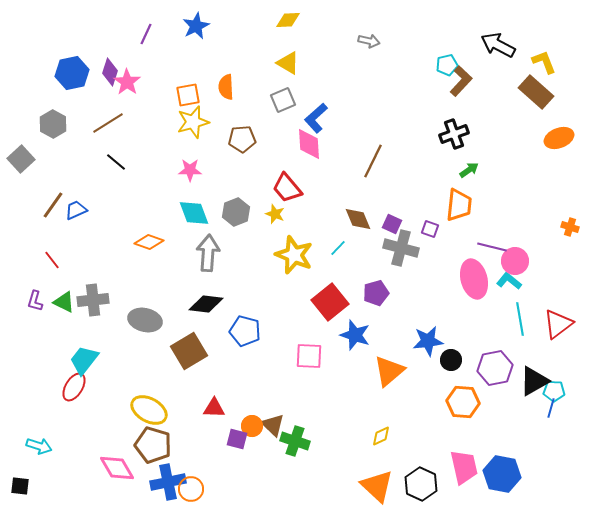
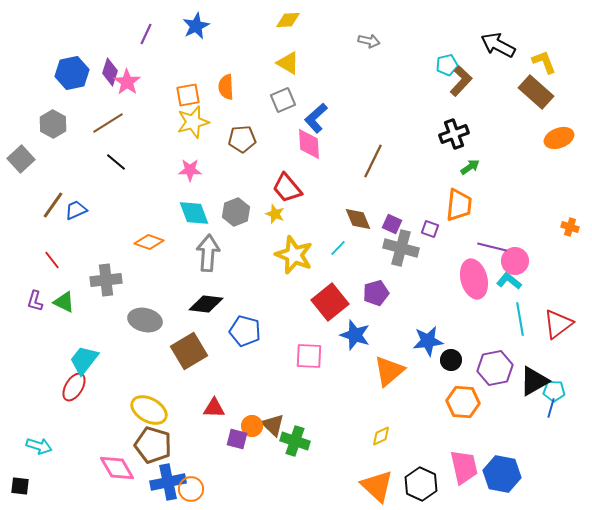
green arrow at (469, 170): moved 1 px right, 3 px up
gray cross at (93, 300): moved 13 px right, 20 px up
